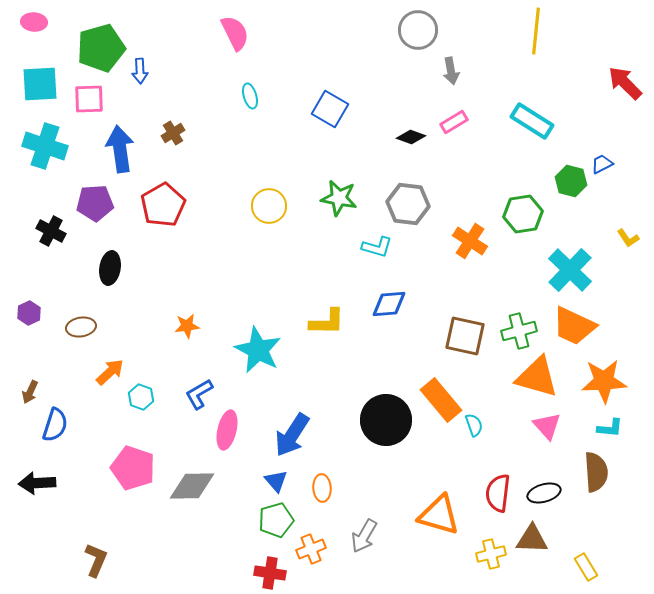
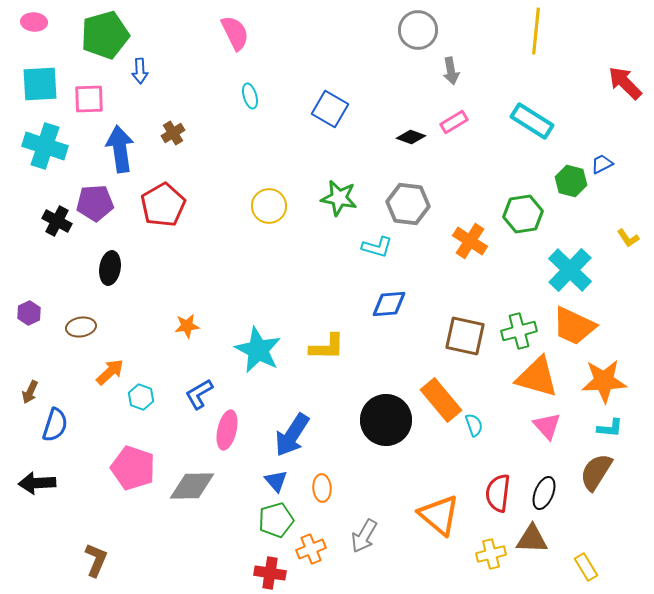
green pentagon at (101, 48): moved 4 px right, 13 px up
black cross at (51, 231): moved 6 px right, 10 px up
yellow L-shape at (327, 322): moved 25 px down
brown semicircle at (596, 472): rotated 144 degrees counterclockwise
black ellipse at (544, 493): rotated 52 degrees counterclockwise
orange triangle at (439, 515): rotated 24 degrees clockwise
